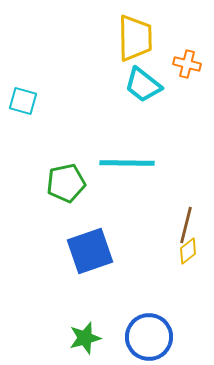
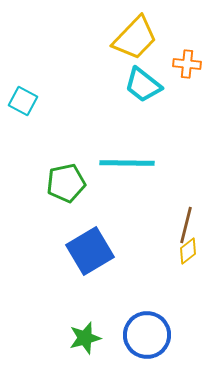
yellow trapezoid: rotated 45 degrees clockwise
orange cross: rotated 8 degrees counterclockwise
cyan square: rotated 12 degrees clockwise
blue square: rotated 12 degrees counterclockwise
blue circle: moved 2 px left, 2 px up
